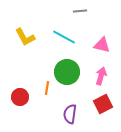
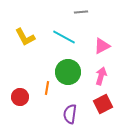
gray line: moved 1 px right, 1 px down
pink triangle: moved 1 px down; rotated 42 degrees counterclockwise
green circle: moved 1 px right
